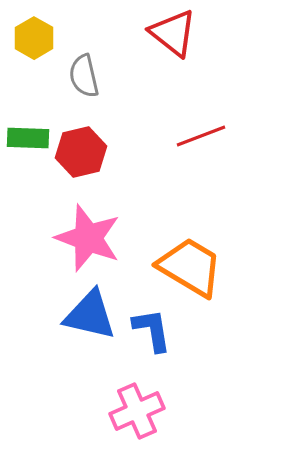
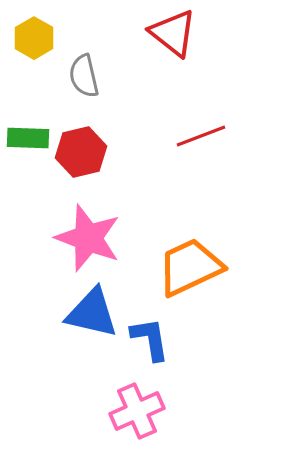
orange trapezoid: rotated 56 degrees counterclockwise
blue triangle: moved 2 px right, 2 px up
blue L-shape: moved 2 px left, 9 px down
